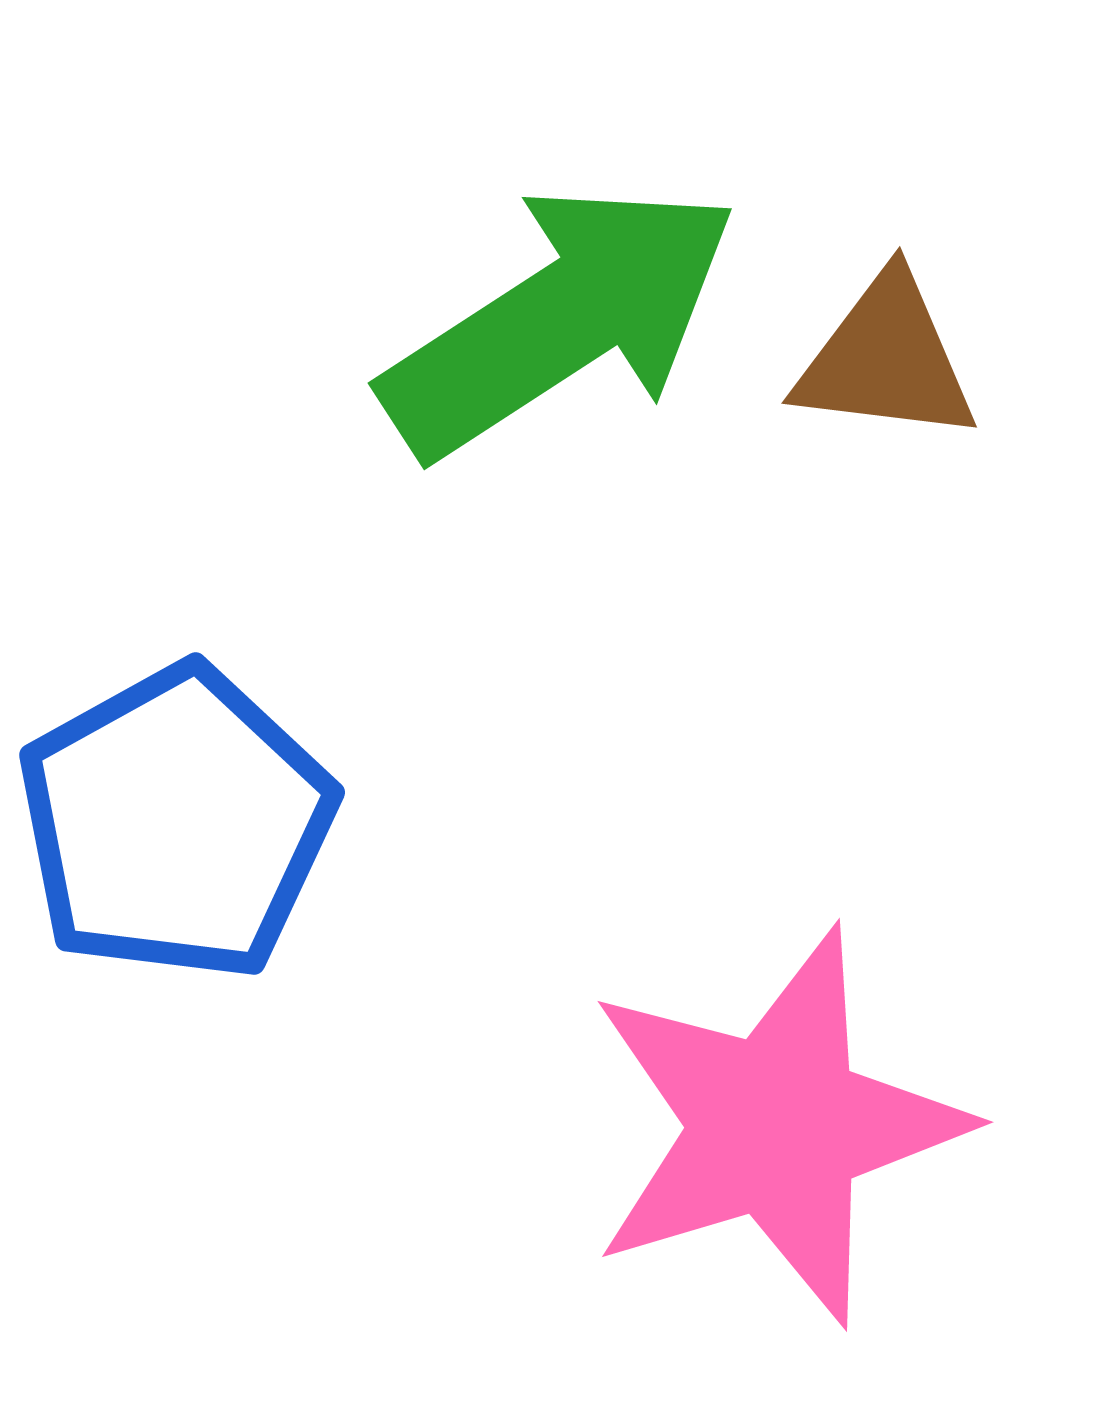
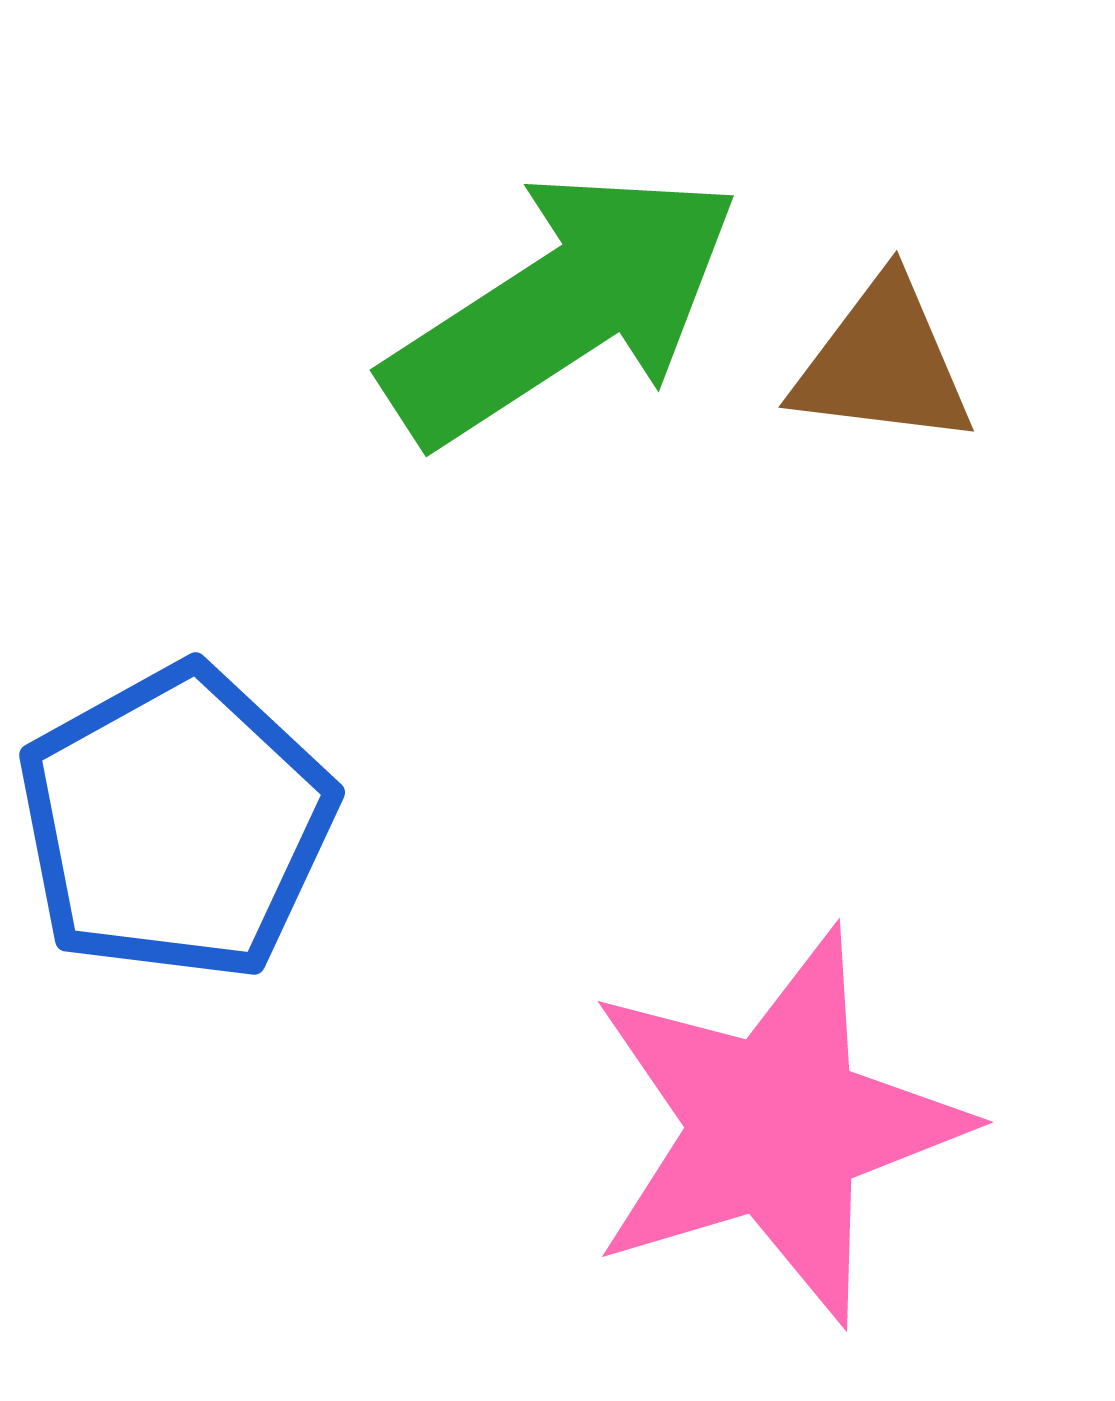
green arrow: moved 2 px right, 13 px up
brown triangle: moved 3 px left, 4 px down
